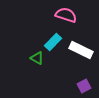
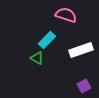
cyan rectangle: moved 6 px left, 2 px up
white rectangle: rotated 45 degrees counterclockwise
